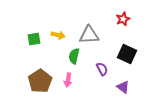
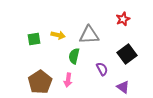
black square: rotated 30 degrees clockwise
brown pentagon: moved 1 px down
